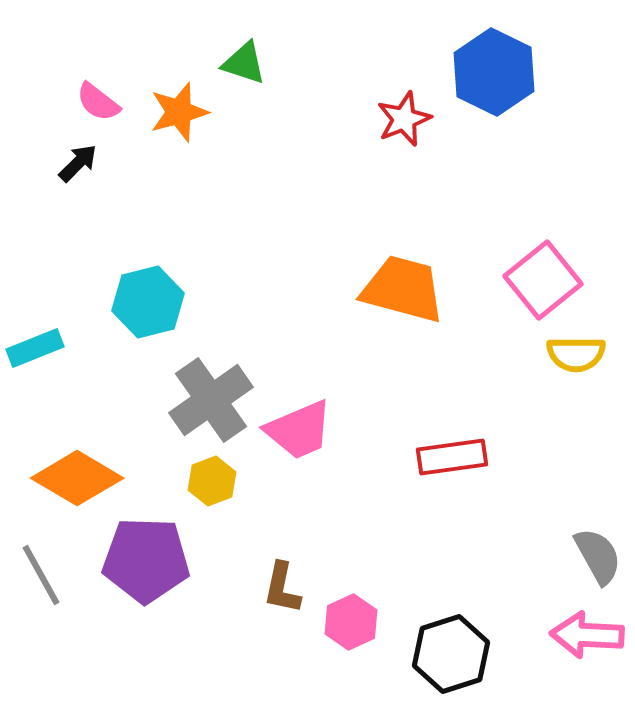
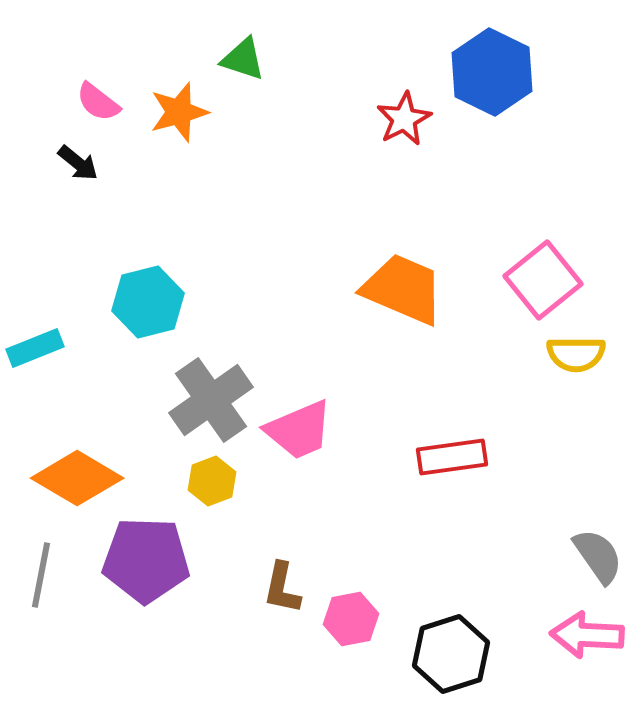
green triangle: moved 1 px left, 4 px up
blue hexagon: moved 2 px left
red star: rotated 6 degrees counterclockwise
black arrow: rotated 84 degrees clockwise
orange trapezoid: rotated 8 degrees clockwise
gray semicircle: rotated 6 degrees counterclockwise
gray line: rotated 40 degrees clockwise
pink hexagon: moved 3 px up; rotated 14 degrees clockwise
